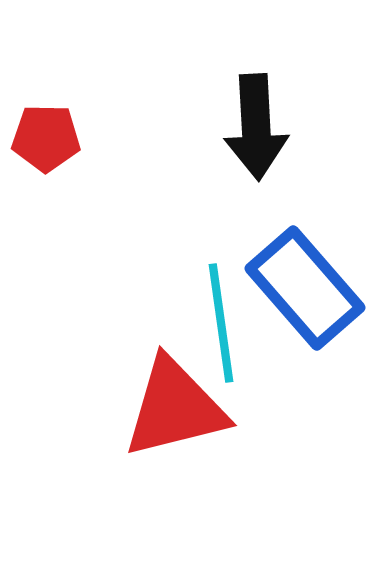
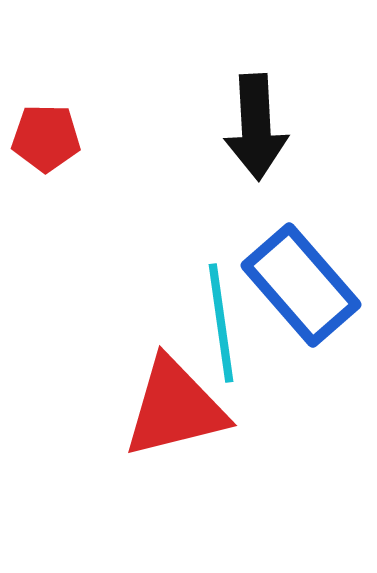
blue rectangle: moved 4 px left, 3 px up
